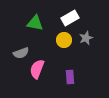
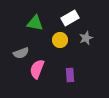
yellow circle: moved 4 px left
purple rectangle: moved 2 px up
